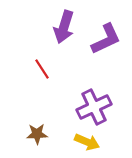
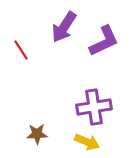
purple arrow: rotated 16 degrees clockwise
purple L-shape: moved 2 px left, 2 px down
red line: moved 21 px left, 19 px up
purple cross: rotated 16 degrees clockwise
